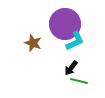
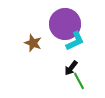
green line: rotated 48 degrees clockwise
